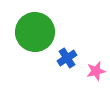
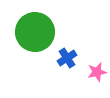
pink star: moved 1 px right, 1 px down
